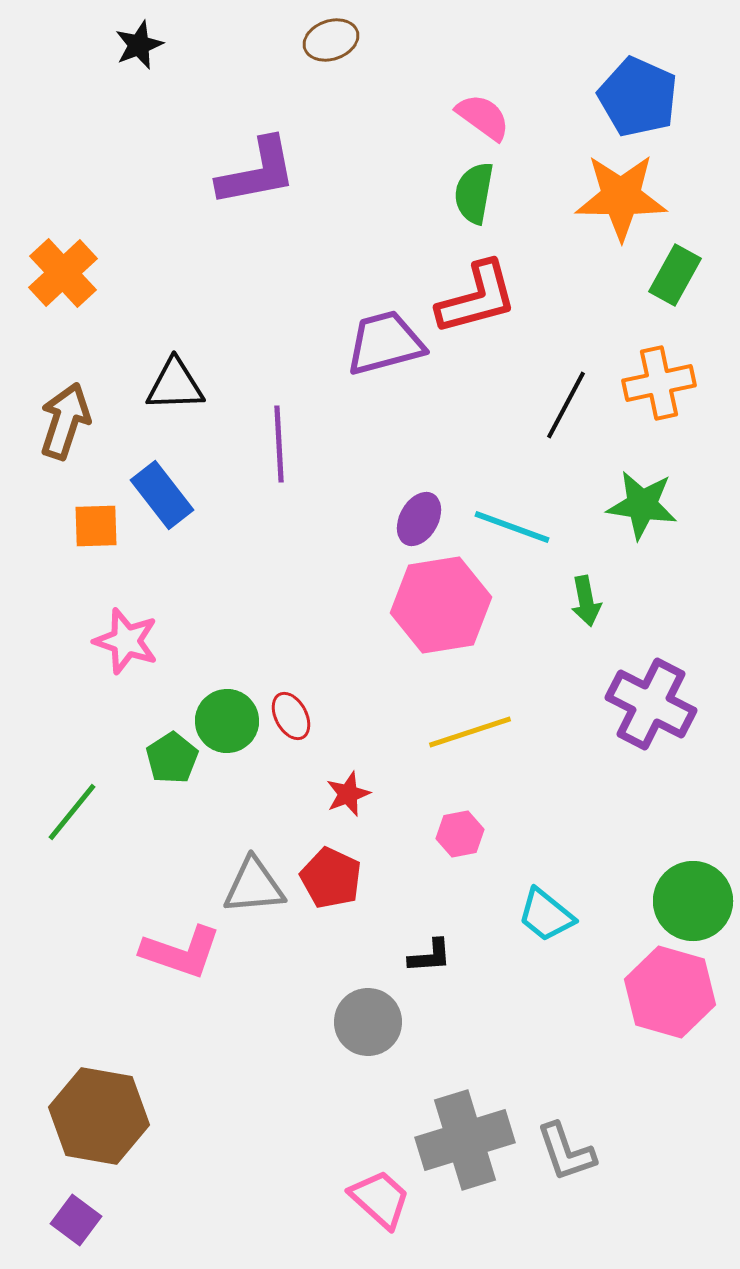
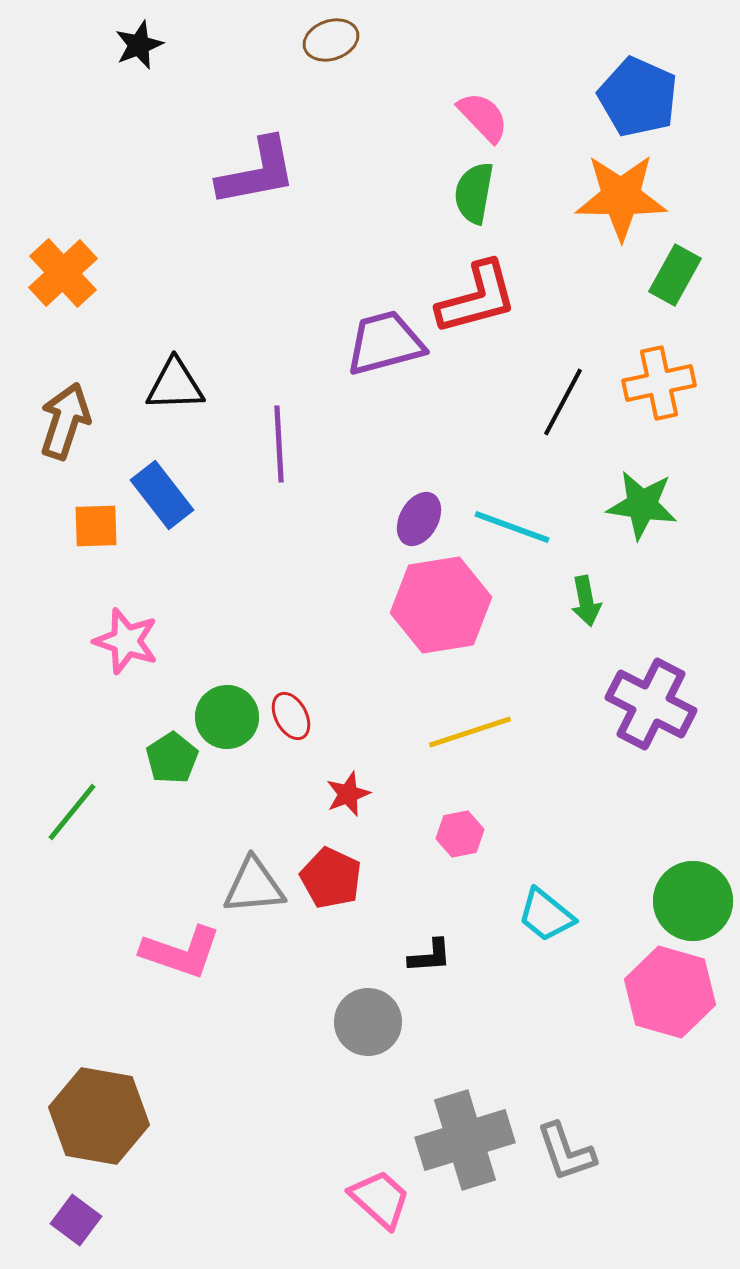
pink semicircle at (483, 117): rotated 10 degrees clockwise
black line at (566, 405): moved 3 px left, 3 px up
green circle at (227, 721): moved 4 px up
